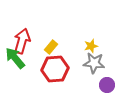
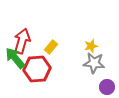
red hexagon: moved 18 px left
purple circle: moved 2 px down
